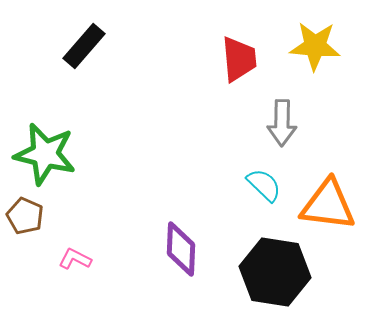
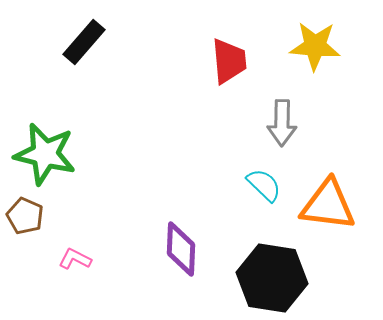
black rectangle: moved 4 px up
red trapezoid: moved 10 px left, 2 px down
black hexagon: moved 3 px left, 6 px down
